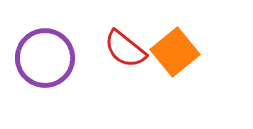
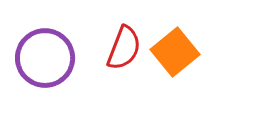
red semicircle: moved 1 px left, 1 px up; rotated 108 degrees counterclockwise
